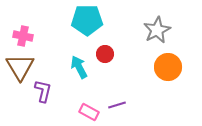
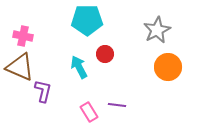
brown triangle: rotated 36 degrees counterclockwise
purple line: rotated 24 degrees clockwise
pink rectangle: rotated 30 degrees clockwise
